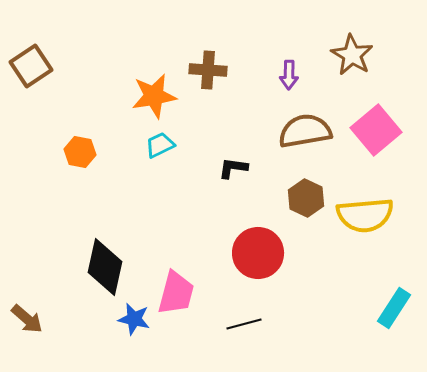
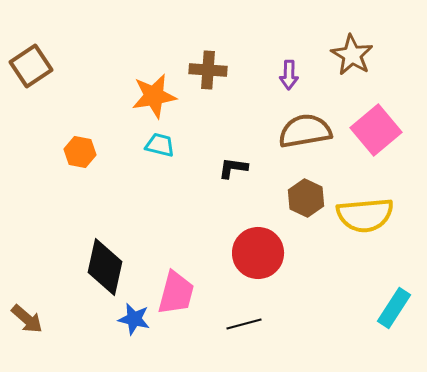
cyan trapezoid: rotated 40 degrees clockwise
